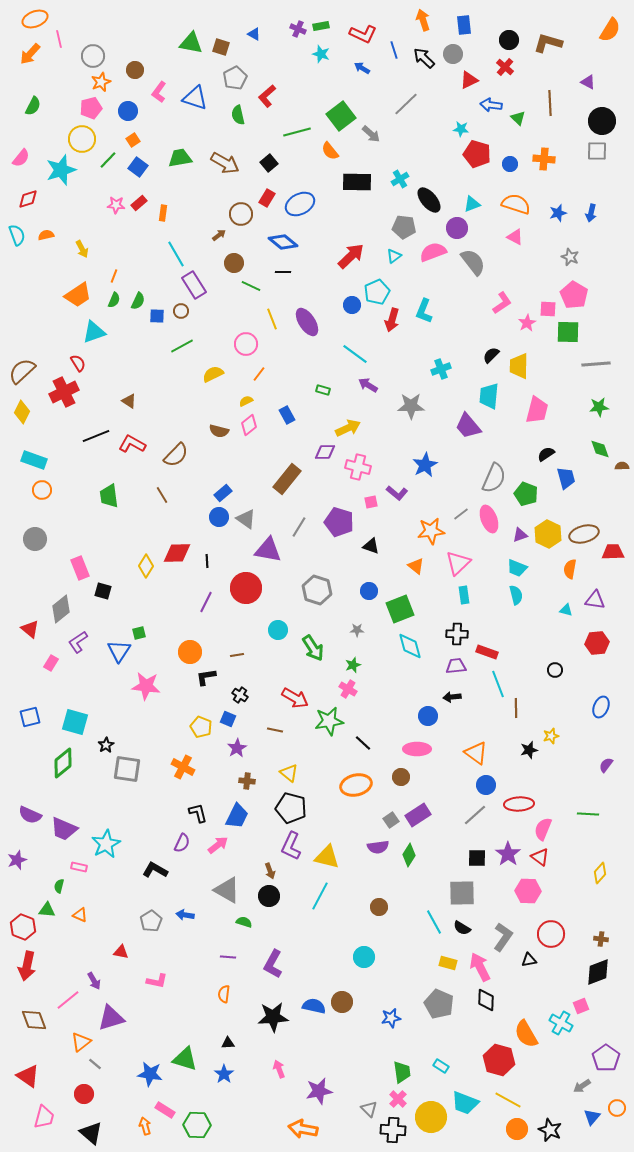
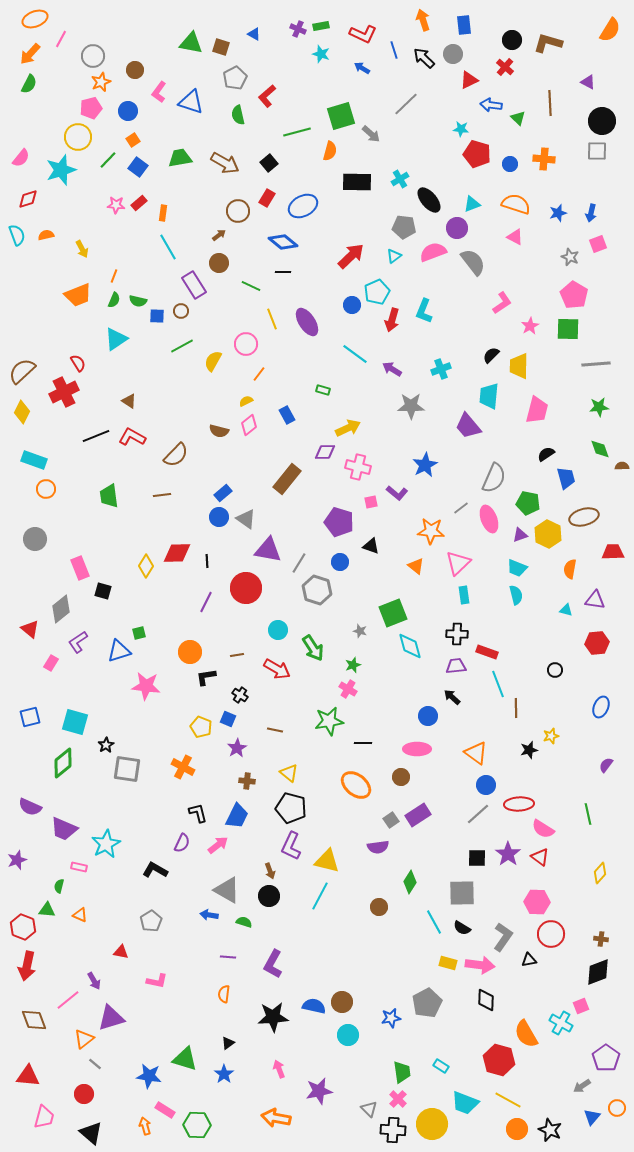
pink line at (59, 39): moved 2 px right; rotated 42 degrees clockwise
black circle at (509, 40): moved 3 px right
blue triangle at (195, 98): moved 4 px left, 4 px down
green semicircle at (33, 106): moved 4 px left, 22 px up
green square at (341, 116): rotated 20 degrees clockwise
yellow circle at (82, 139): moved 4 px left, 2 px up
orange semicircle at (330, 151): rotated 126 degrees counterclockwise
blue ellipse at (300, 204): moved 3 px right, 2 px down
brown circle at (241, 214): moved 3 px left, 3 px up
cyan line at (176, 254): moved 8 px left, 7 px up
brown circle at (234, 263): moved 15 px left
orange trapezoid at (78, 295): rotated 12 degrees clockwise
green semicircle at (138, 301): rotated 78 degrees clockwise
pink square at (548, 309): moved 50 px right, 65 px up; rotated 24 degrees counterclockwise
pink star at (527, 323): moved 3 px right, 3 px down
cyan triangle at (94, 332): moved 22 px right, 7 px down; rotated 15 degrees counterclockwise
green square at (568, 332): moved 3 px up
yellow semicircle at (213, 374): moved 13 px up; rotated 35 degrees counterclockwise
purple arrow at (368, 385): moved 24 px right, 16 px up
red L-shape at (132, 444): moved 7 px up
orange circle at (42, 490): moved 4 px right, 1 px up
green pentagon at (526, 494): moved 2 px right, 9 px down; rotated 10 degrees counterclockwise
brown line at (162, 495): rotated 66 degrees counterclockwise
gray line at (461, 514): moved 6 px up
gray line at (299, 527): moved 36 px down
orange star at (431, 531): rotated 12 degrees clockwise
brown ellipse at (584, 534): moved 17 px up
blue circle at (369, 591): moved 29 px left, 29 px up
green square at (400, 609): moved 7 px left, 4 px down
gray star at (357, 630): moved 3 px right, 1 px down; rotated 16 degrees clockwise
blue triangle at (119, 651): rotated 40 degrees clockwise
black arrow at (452, 697): rotated 48 degrees clockwise
red arrow at (295, 698): moved 18 px left, 29 px up
black line at (363, 743): rotated 42 degrees counterclockwise
orange ellipse at (356, 785): rotated 52 degrees clockwise
green line at (588, 814): rotated 75 degrees clockwise
purple semicircle at (30, 815): moved 8 px up
gray line at (475, 815): moved 3 px right, 1 px up
pink semicircle at (543, 829): rotated 80 degrees counterclockwise
green diamond at (409, 855): moved 1 px right, 27 px down
yellow triangle at (327, 857): moved 4 px down
pink hexagon at (528, 891): moved 9 px right, 11 px down
blue arrow at (185, 915): moved 24 px right
cyan circle at (364, 957): moved 16 px left, 78 px down
pink arrow at (480, 967): moved 2 px up; rotated 124 degrees clockwise
gray pentagon at (439, 1004): moved 12 px left, 1 px up; rotated 20 degrees clockwise
orange triangle at (81, 1042): moved 3 px right, 3 px up
black triangle at (228, 1043): rotated 32 degrees counterclockwise
blue star at (150, 1074): moved 1 px left, 2 px down
red triangle at (28, 1076): rotated 30 degrees counterclockwise
yellow circle at (431, 1117): moved 1 px right, 7 px down
orange arrow at (303, 1129): moved 27 px left, 11 px up
